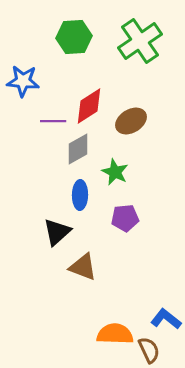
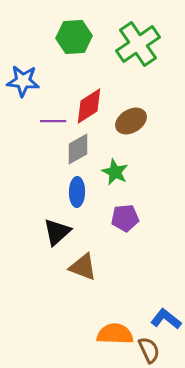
green cross: moved 2 px left, 3 px down
blue ellipse: moved 3 px left, 3 px up
